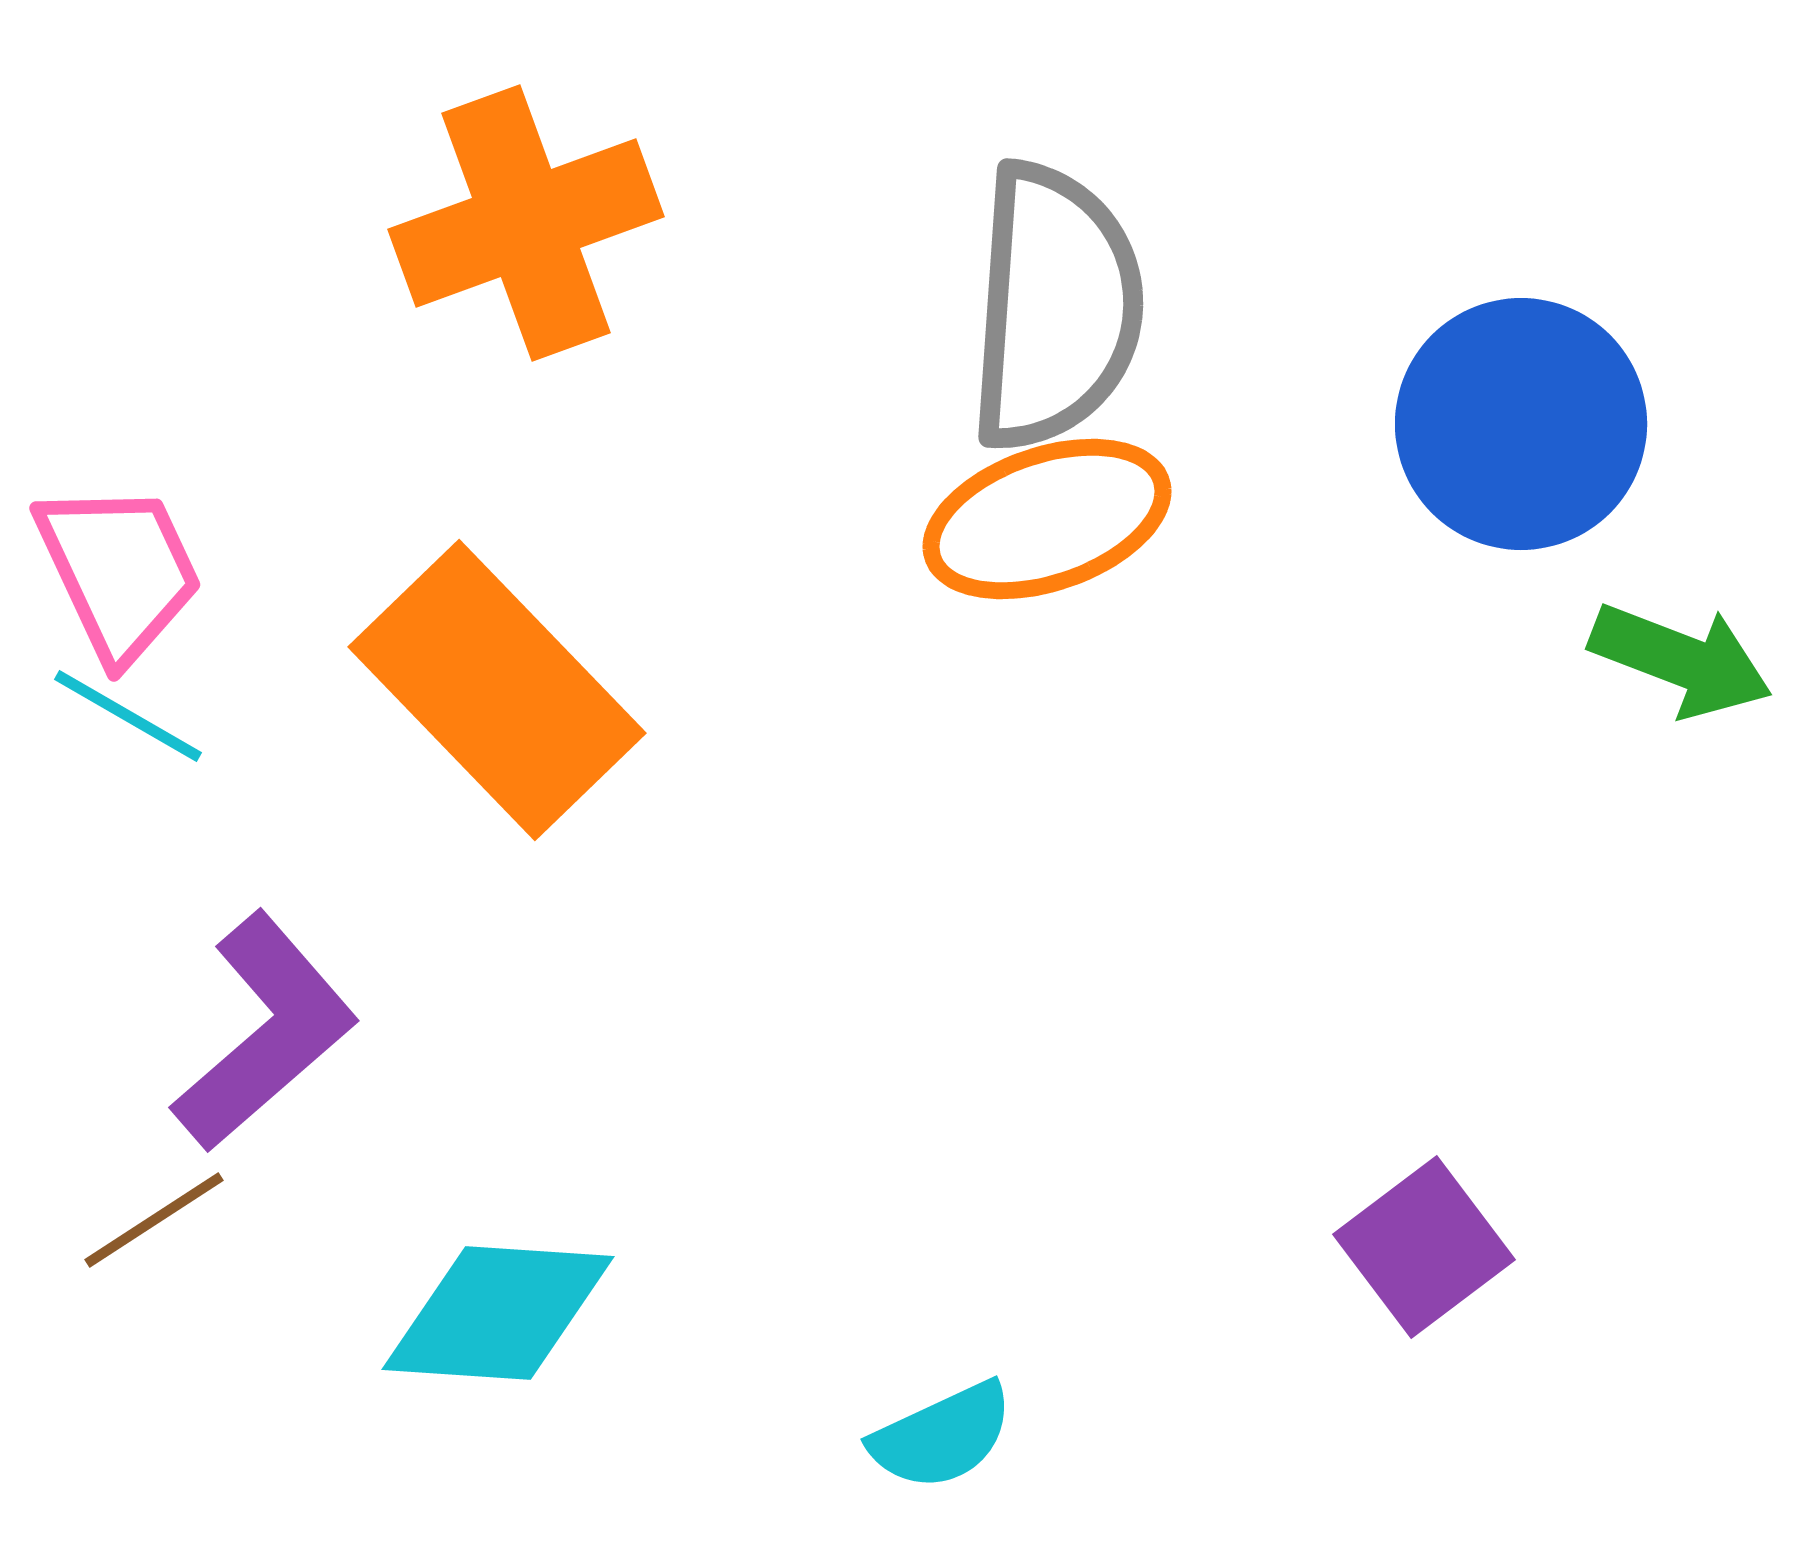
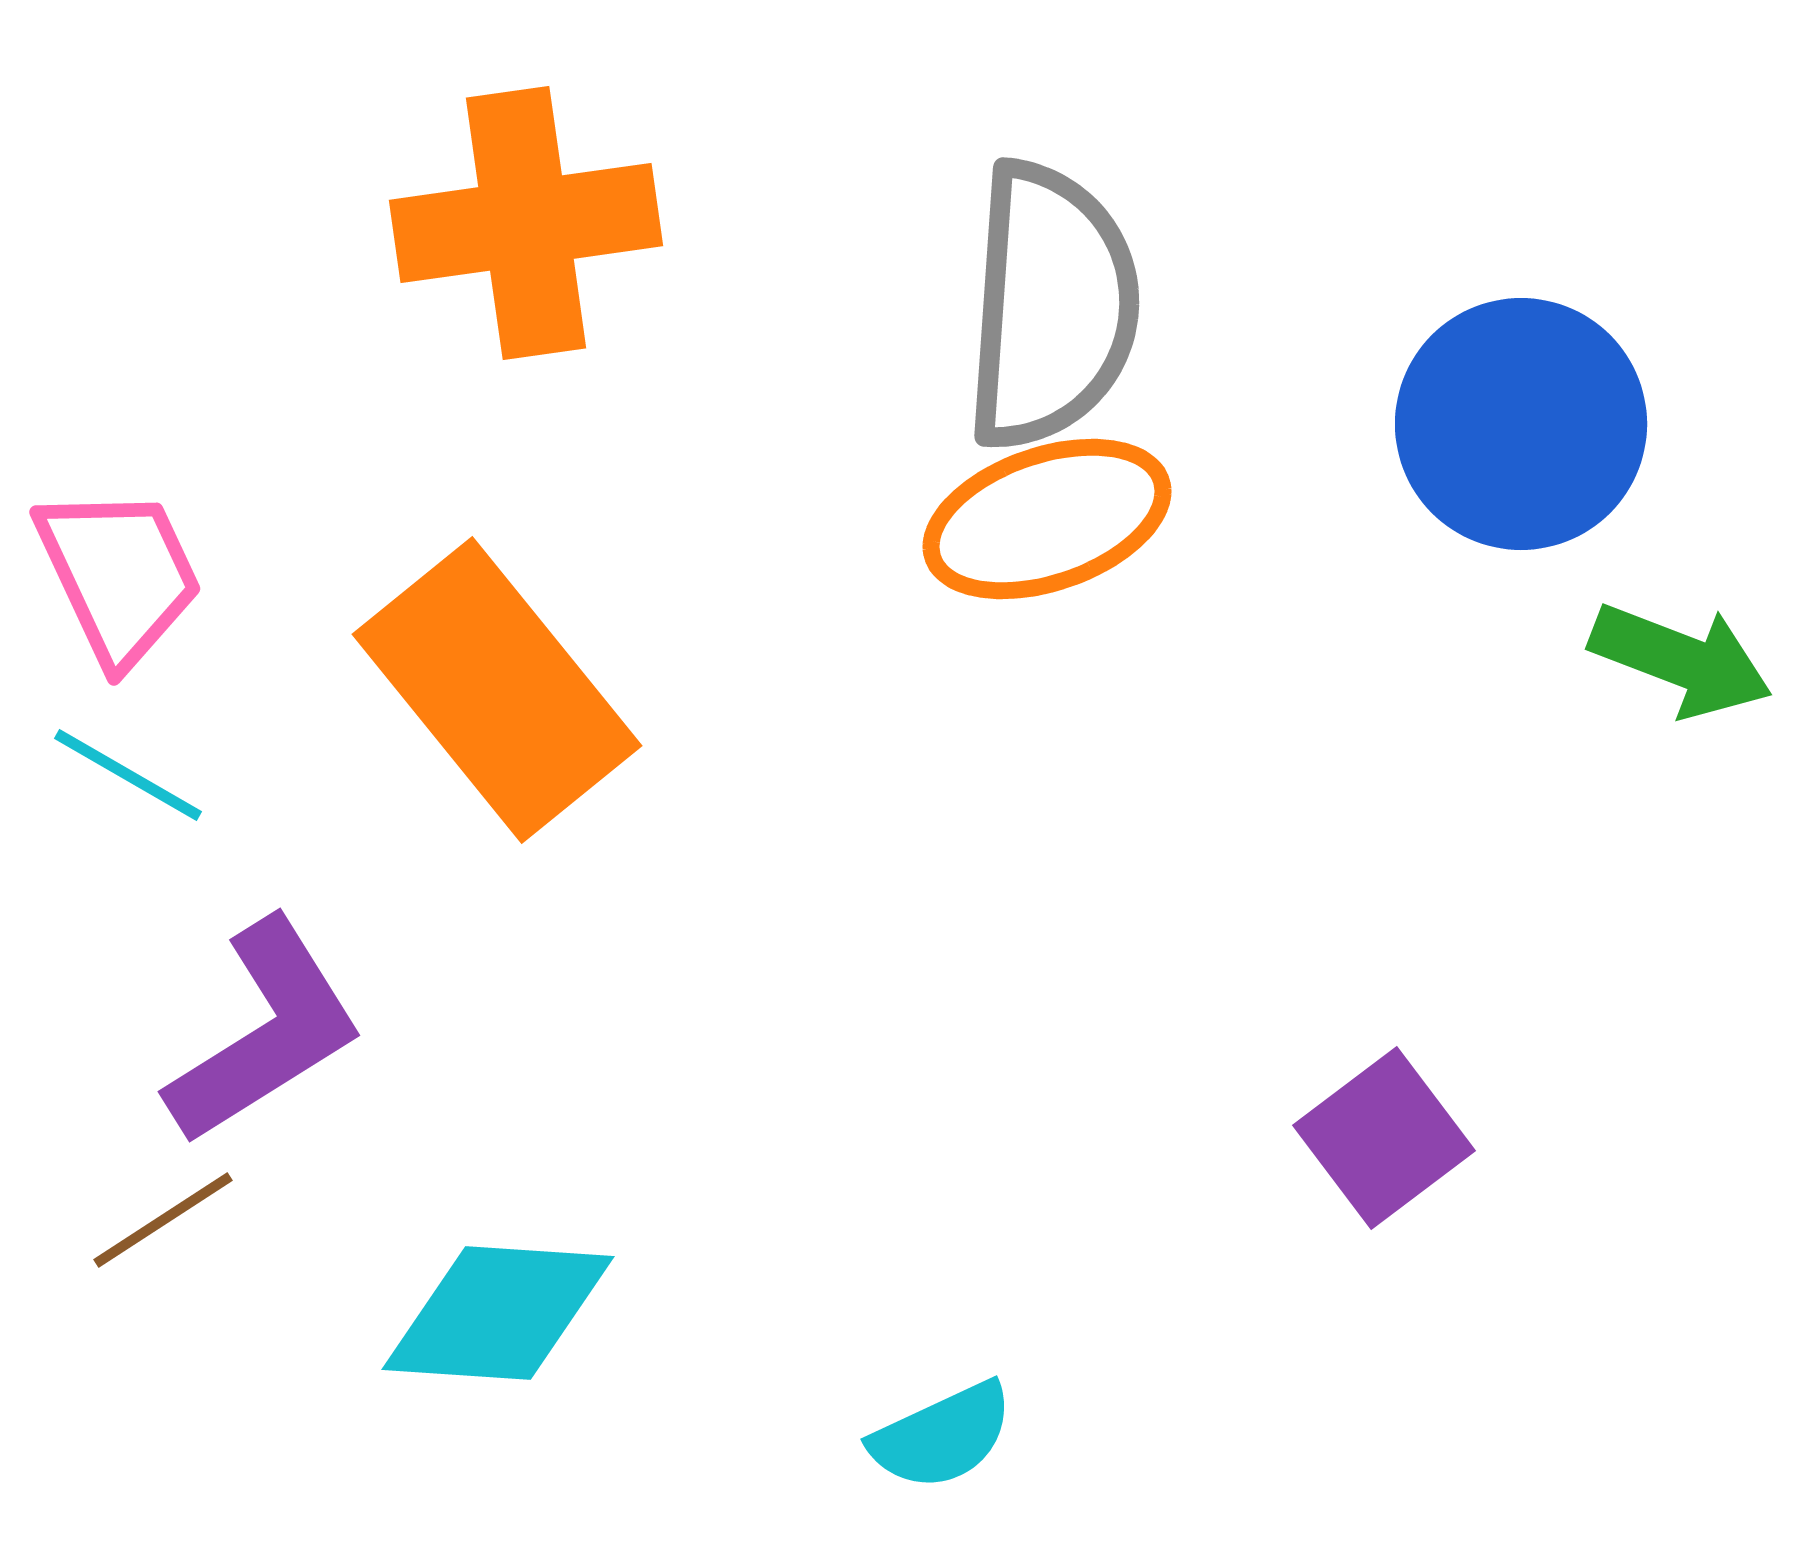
orange cross: rotated 12 degrees clockwise
gray semicircle: moved 4 px left, 1 px up
pink trapezoid: moved 4 px down
orange rectangle: rotated 5 degrees clockwise
cyan line: moved 59 px down
purple L-shape: rotated 9 degrees clockwise
brown line: moved 9 px right
purple square: moved 40 px left, 109 px up
